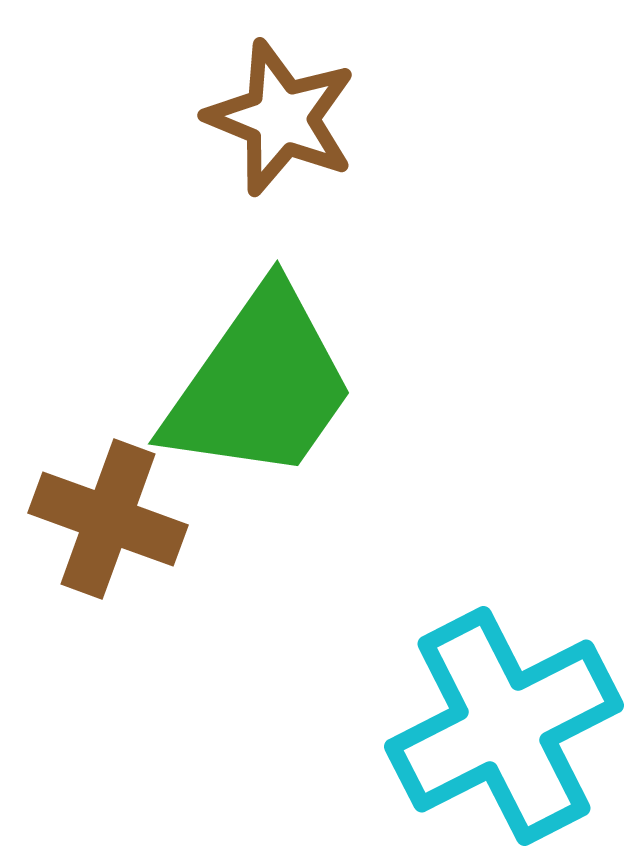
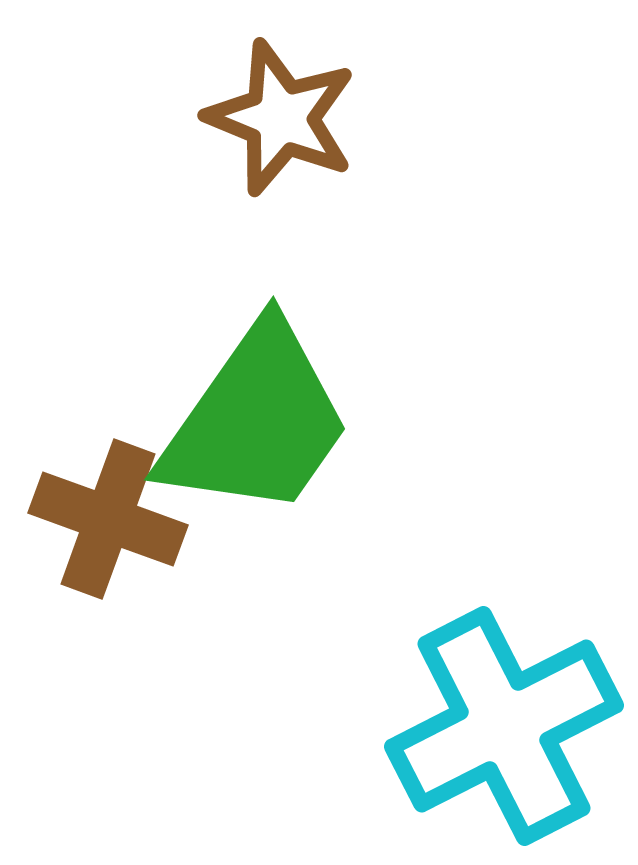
green trapezoid: moved 4 px left, 36 px down
